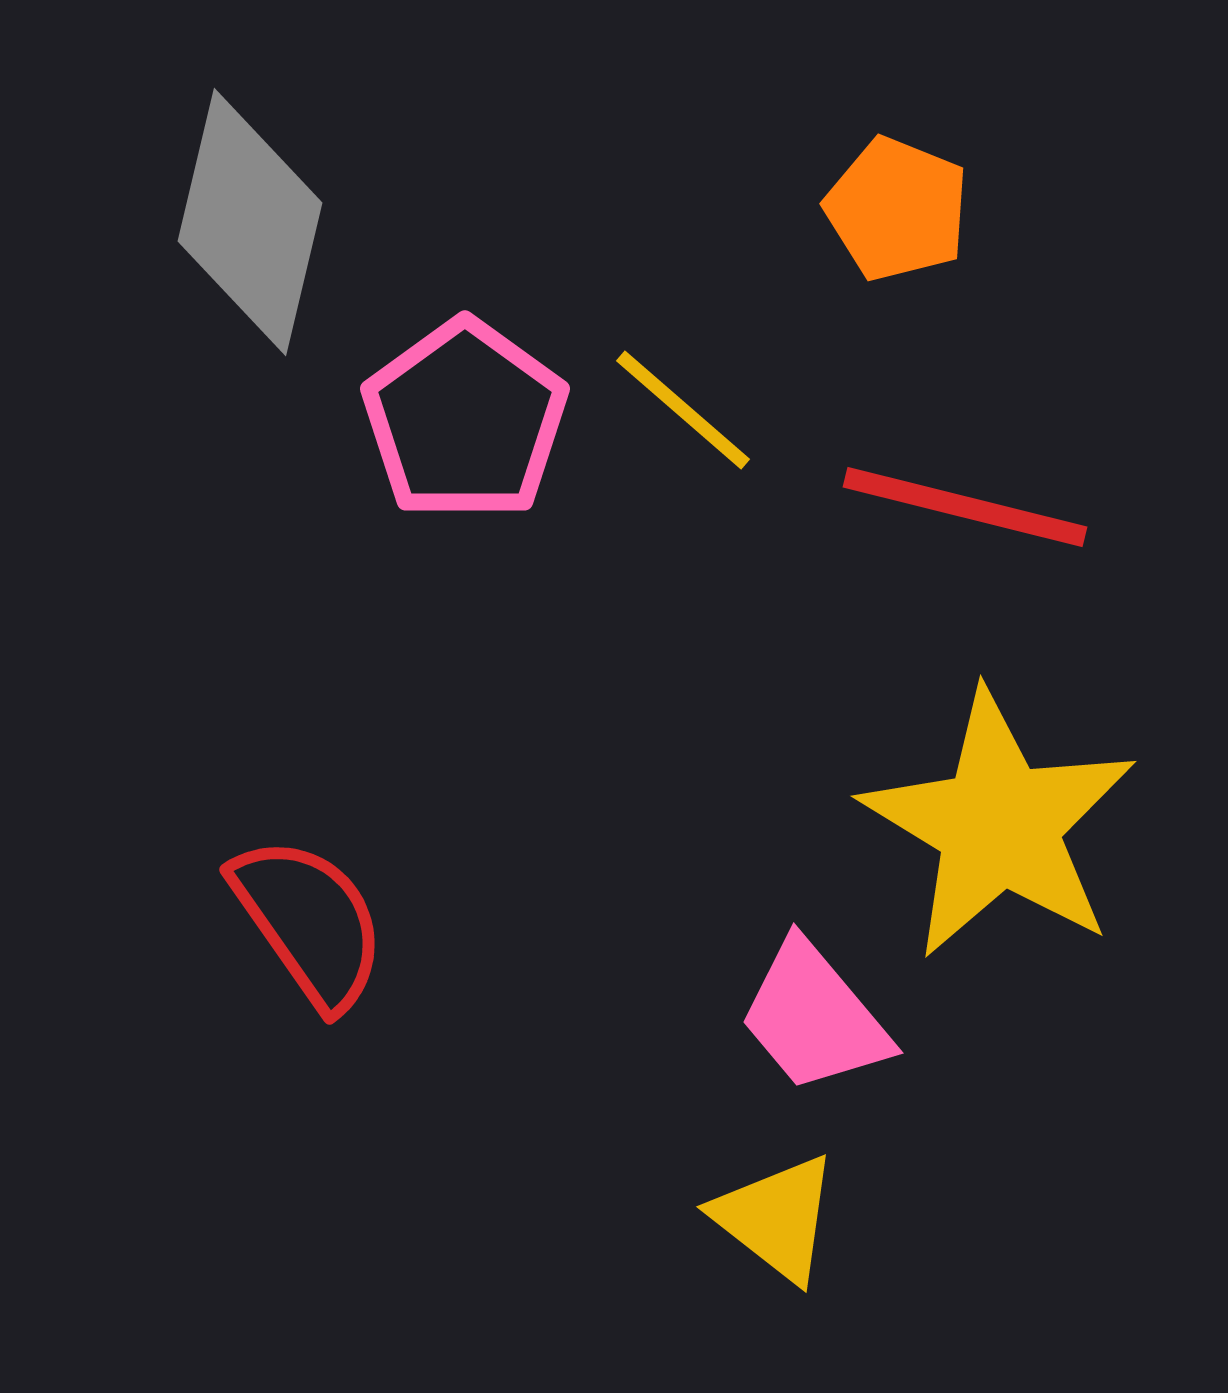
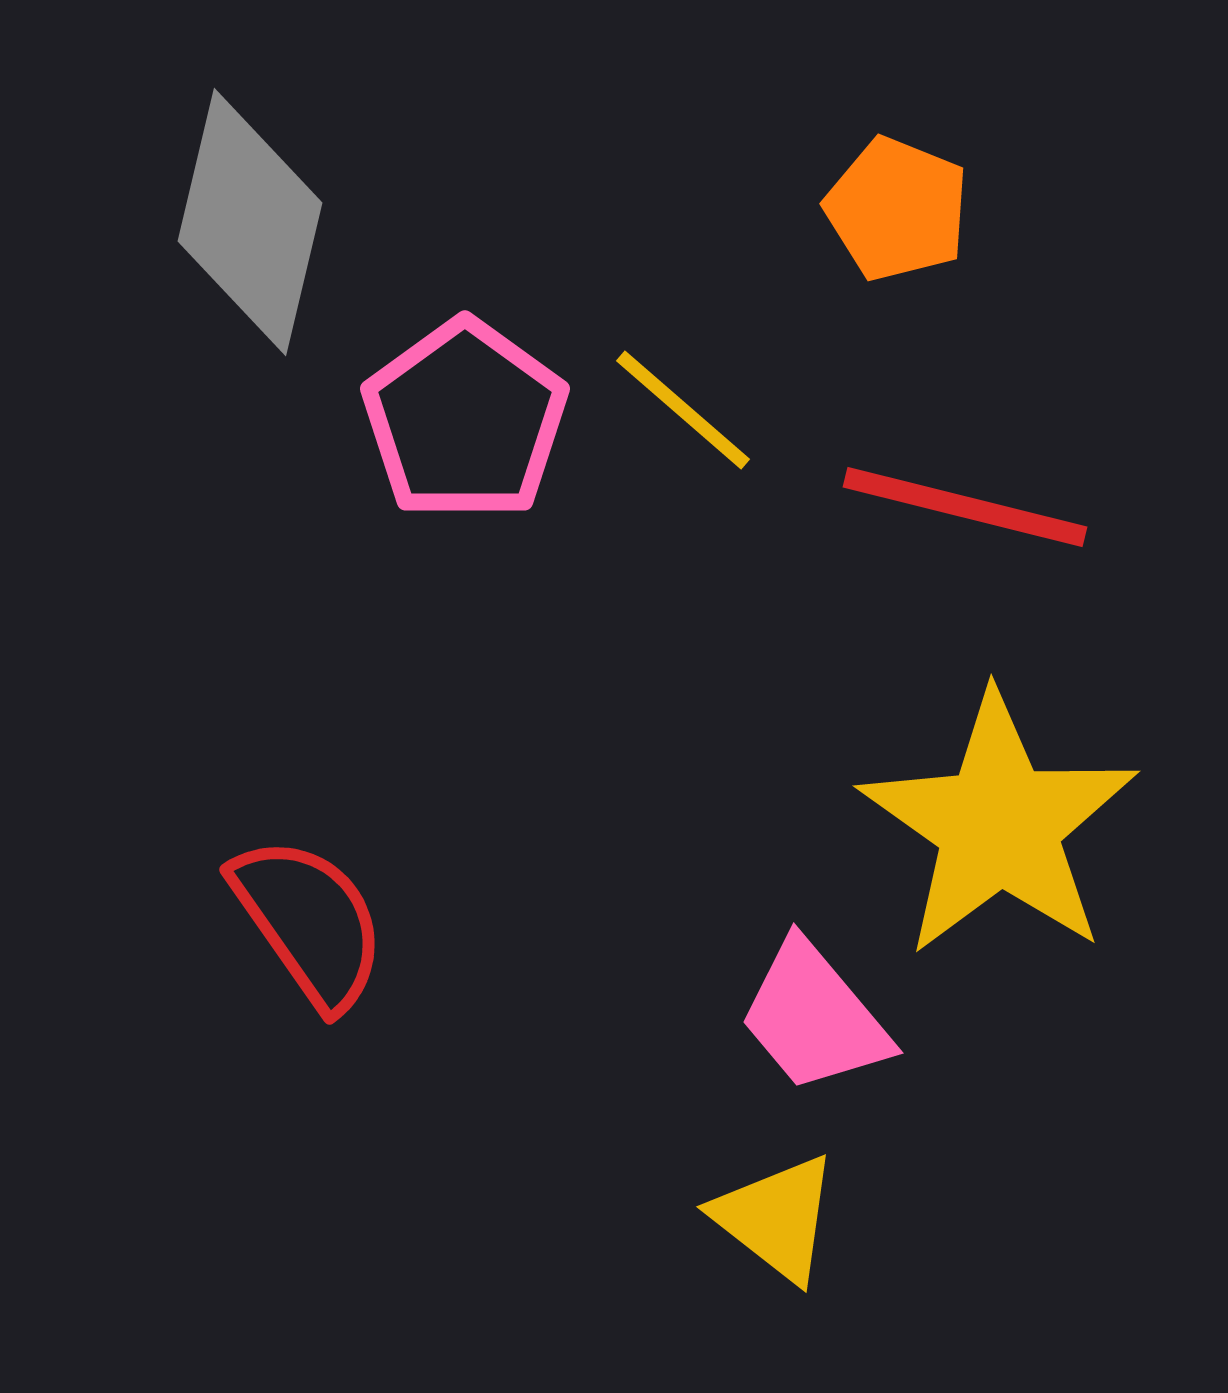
yellow star: rotated 4 degrees clockwise
